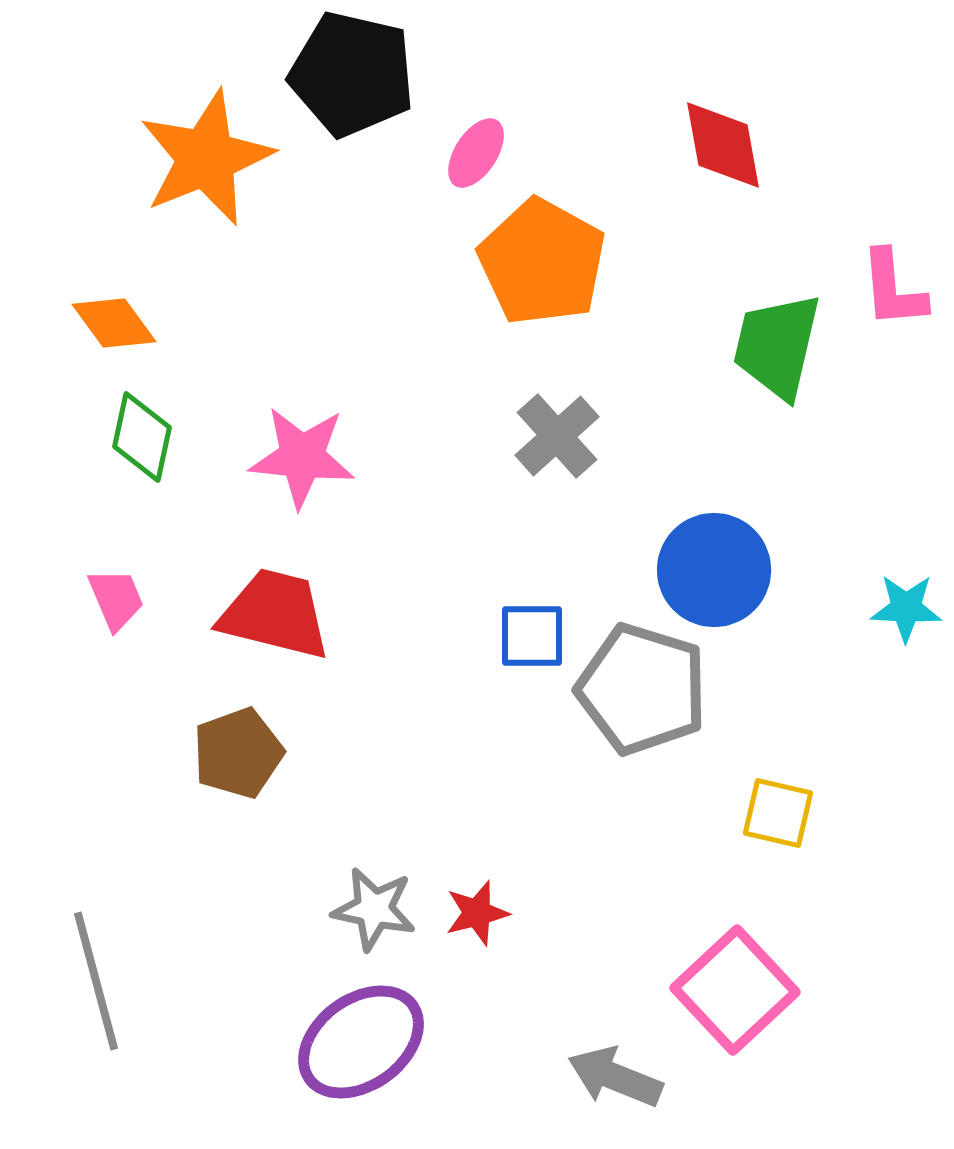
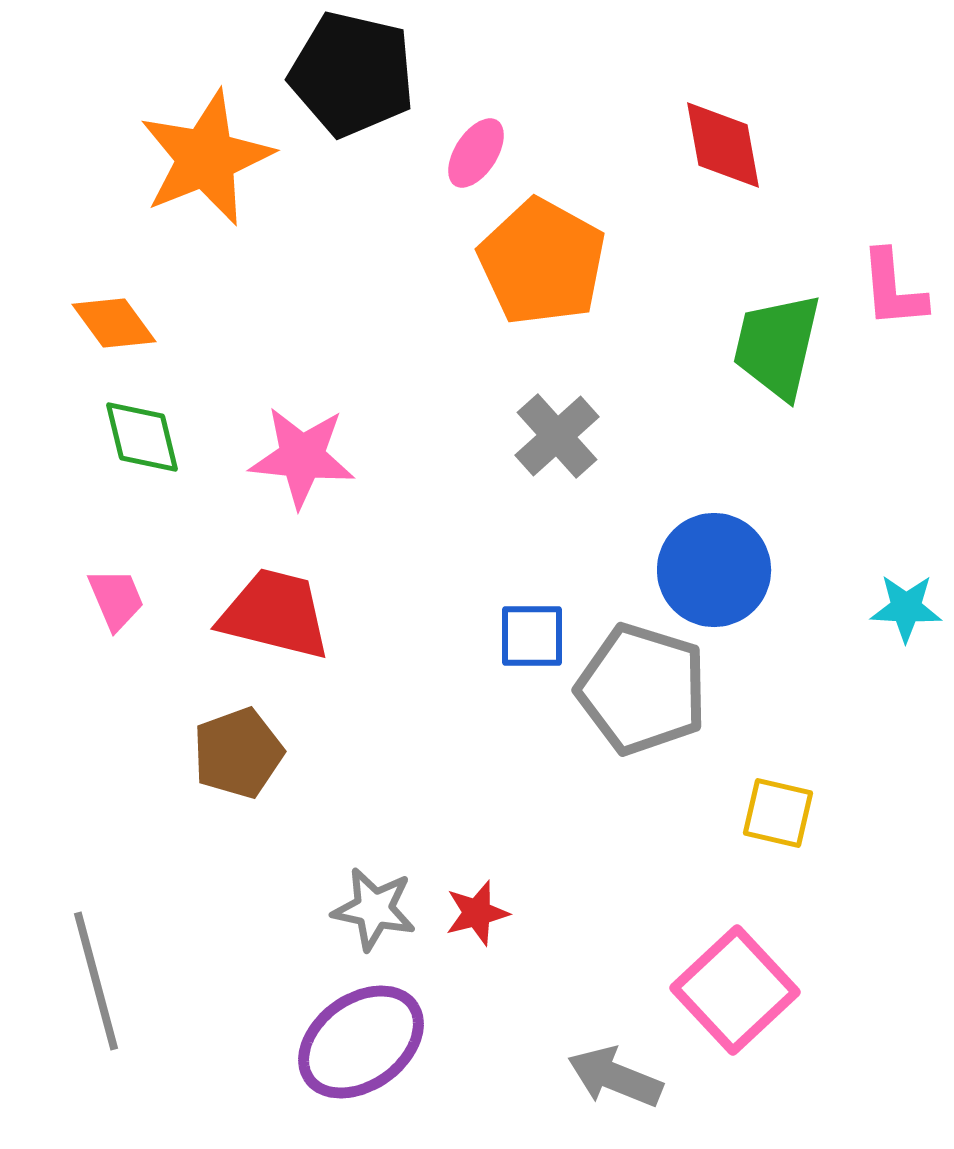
green diamond: rotated 26 degrees counterclockwise
